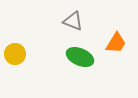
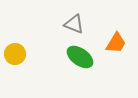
gray triangle: moved 1 px right, 3 px down
green ellipse: rotated 12 degrees clockwise
